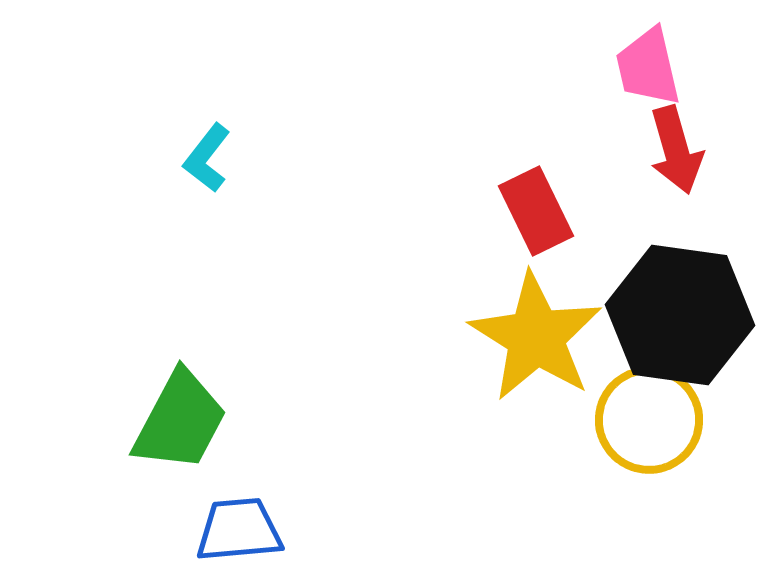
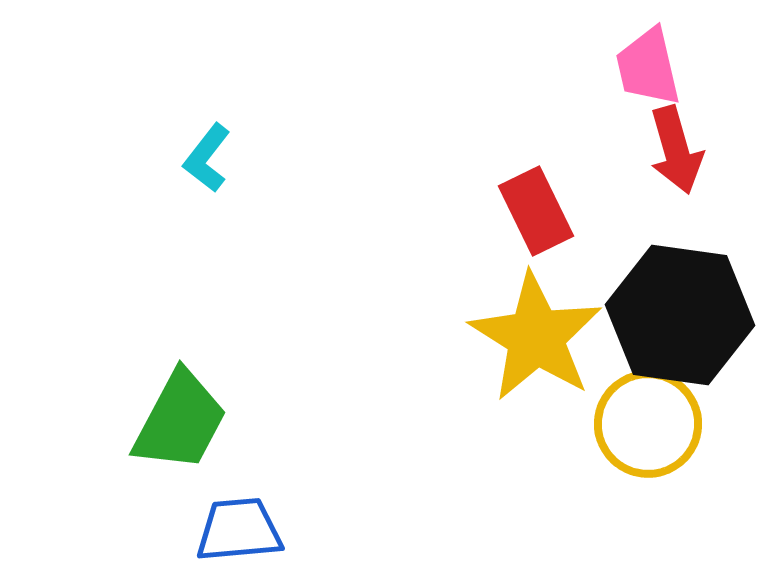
yellow circle: moved 1 px left, 4 px down
